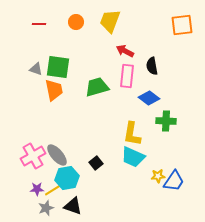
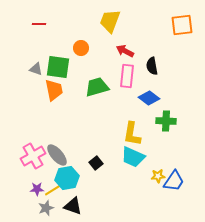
orange circle: moved 5 px right, 26 px down
